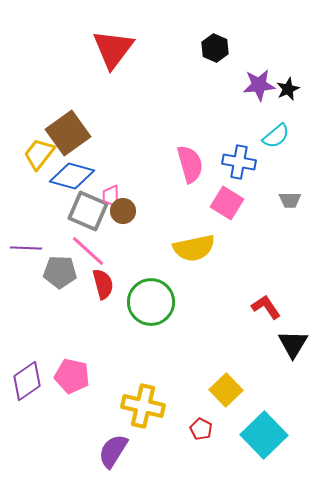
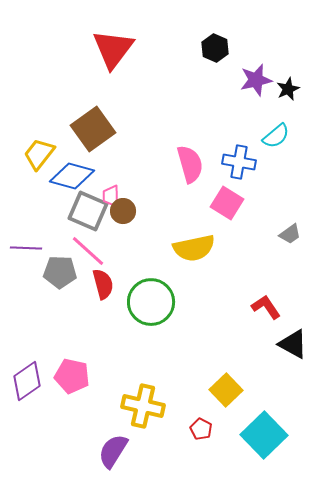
purple star: moved 3 px left, 5 px up; rotated 8 degrees counterclockwise
brown square: moved 25 px right, 4 px up
gray trapezoid: moved 34 px down; rotated 35 degrees counterclockwise
black triangle: rotated 32 degrees counterclockwise
